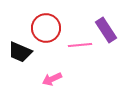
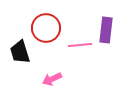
purple rectangle: rotated 40 degrees clockwise
black trapezoid: rotated 50 degrees clockwise
